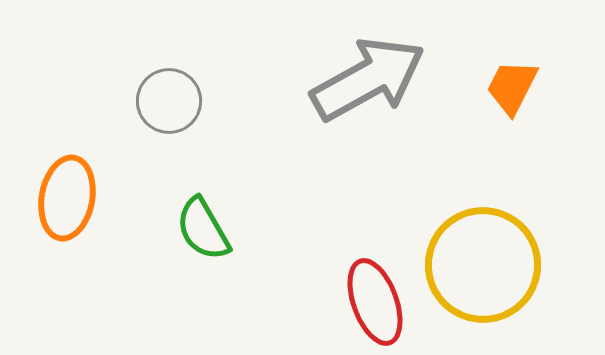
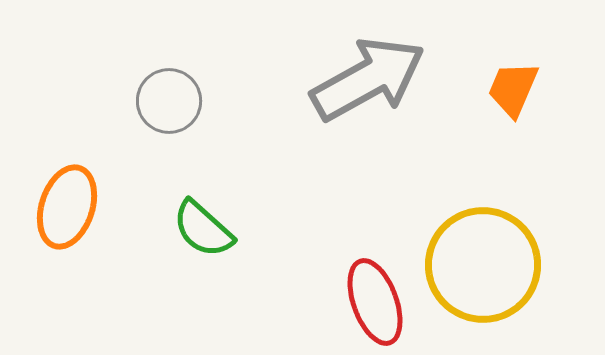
orange trapezoid: moved 1 px right, 2 px down; rotated 4 degrees counterclockwise
orange ellipse: moved 9 px down; rotated 8 degrees clockwise
green semicircle: rotated 18 degrees counterclockwise
